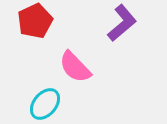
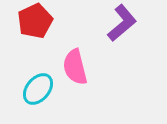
pink semicircle: rotated 30 degrees clockwise
cyan ellipse: moved 7 px left, 15 px up
